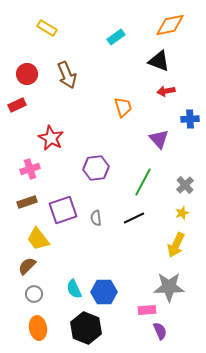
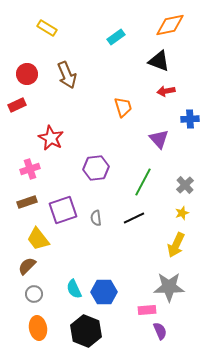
black hexagon: moved 3 px down
